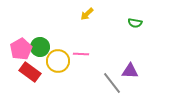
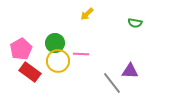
green circle: moved 15 px right, 4 px up
